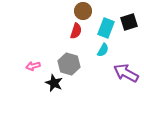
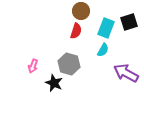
brown circle: moved 2 px left
pink arrow: rotated 56 degrees counterclockwise
